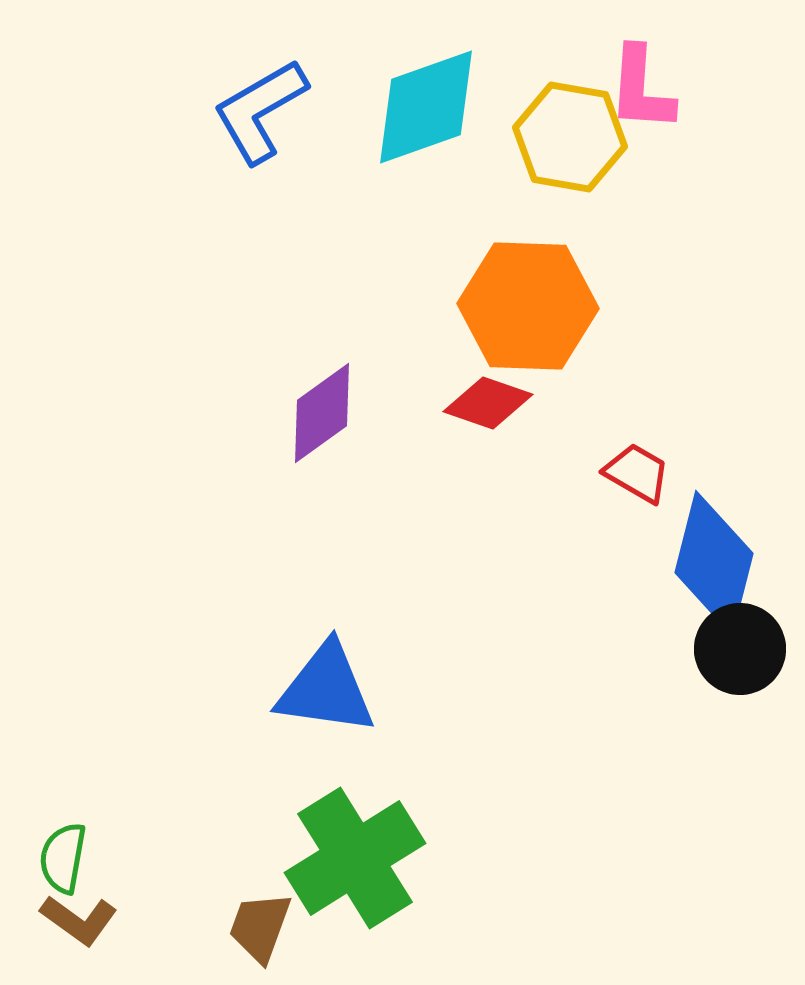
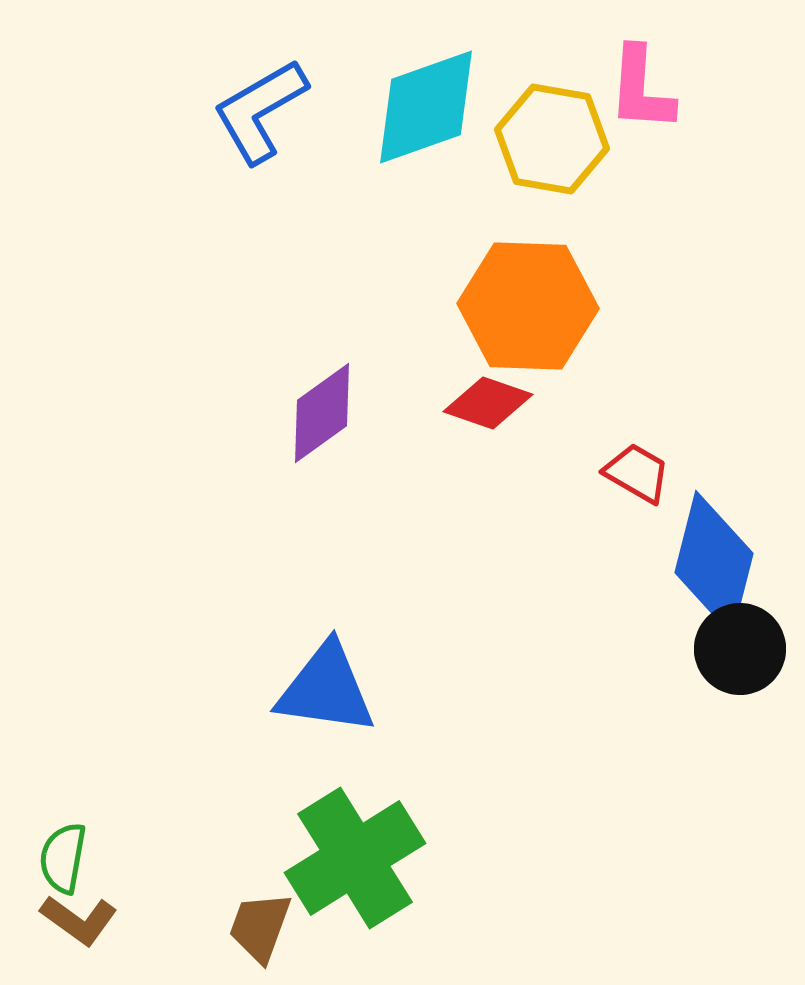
yellow hexagon: moved 18 px left, 2 px down
